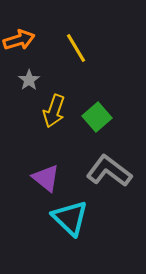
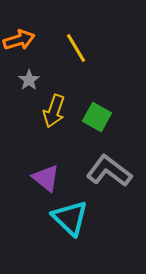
green square: rotated 20 degrees counterclockwise
